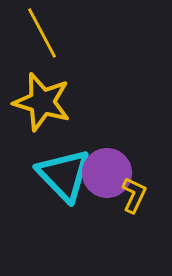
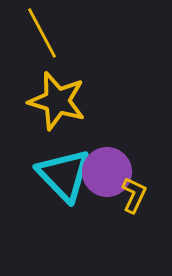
yellow star: moved 15 px right, 1 px up
purple circle: moved 1 px up
